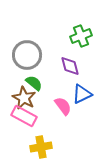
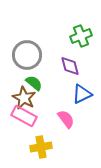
pink semicircle: moved 3 px right, 13 px down
